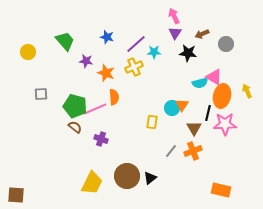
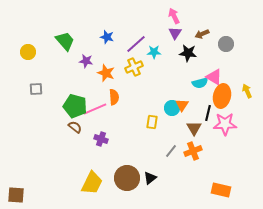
gray square: moved 5 px left, 5 px up
brown circle: moved 2 px down
